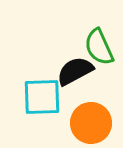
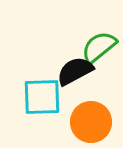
green semicircle: rotated 75 degrees clockwise
orange circle: moved 1 px up
